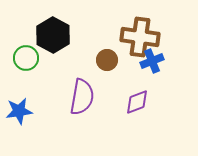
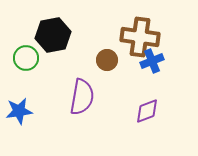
black hexagon: rotated 20 degrees clockwise
purple diamond: moved 10 px right, 9 px down
